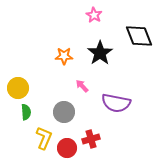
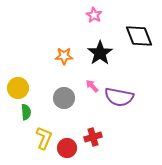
pink arrow: moved 10 px right
purple semicircle: moved 3 px right, 6 px up
gray circle: moved 14 px up
red cross: moved 2 px right, 2 px up
